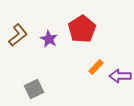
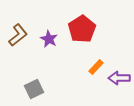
purple arrow: moved 1 px left, 2 px down
